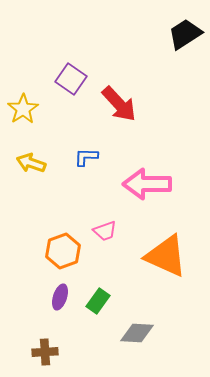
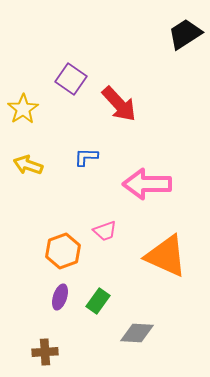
yellow arrow: moved 3 px left, 2 px down
